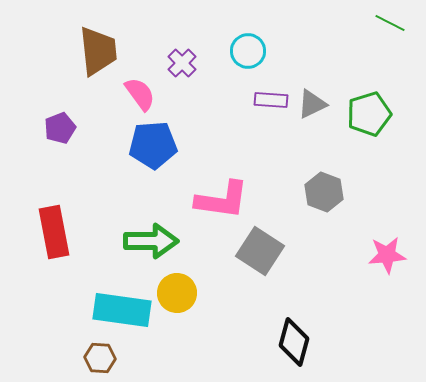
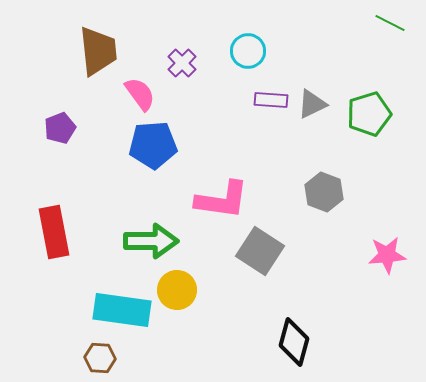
yellow circle: moved 3 px up
